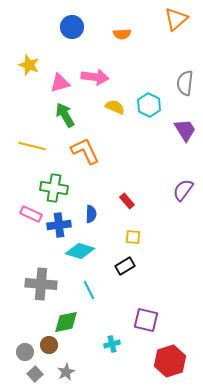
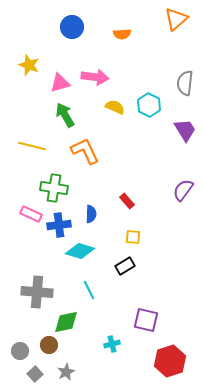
gray cross: moved 4 px left, 8 px down
gray circle: moved 5 px left, 1 px up
